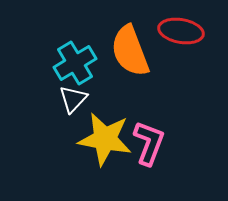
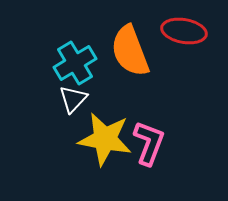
red ellipse: moved 3 px right
